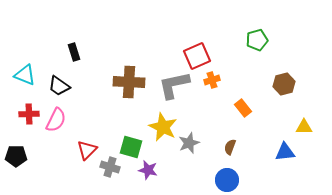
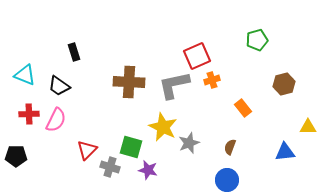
yellow triangle: moved 4 px right
